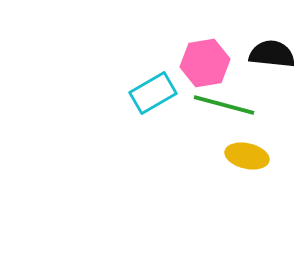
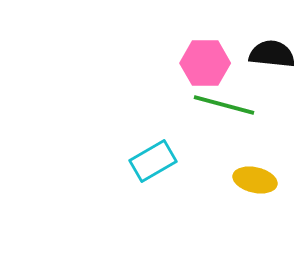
pink hexagon: rotated 9 degrees clockwise
cyan rectangle: moved 68 px down
yellow ellipse: moved 8 px right, 24 px down
